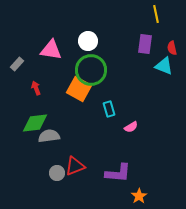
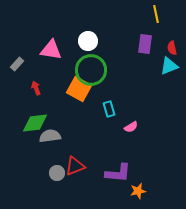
cyan triangle: moved 5 px right; rotated 42 degrees counterclockwise
gray semicircle: moved 1 px right
orange star: moved 1 px left, 5 px up; rotated 21 degrees clockwise
